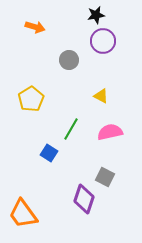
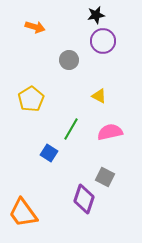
yellow triangle: moved 2 px left
orange trapezoid: moved 1 px up
